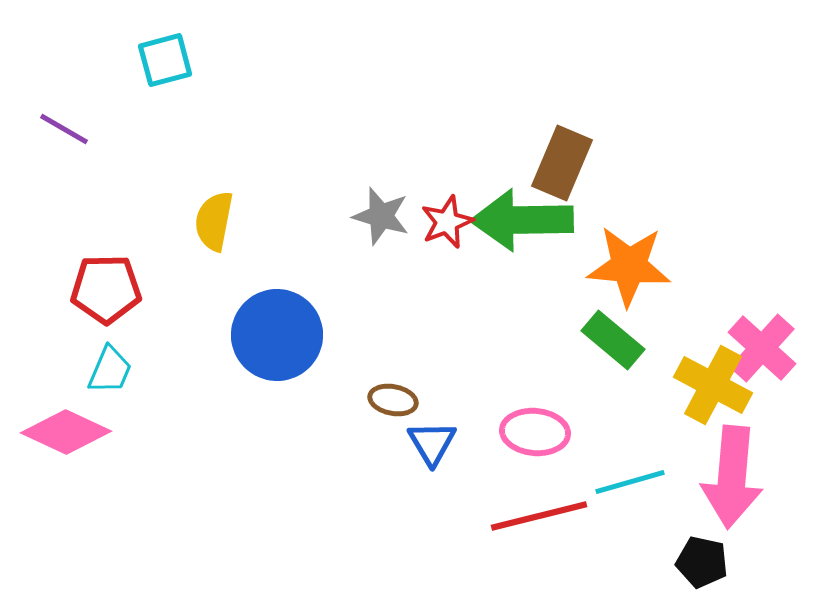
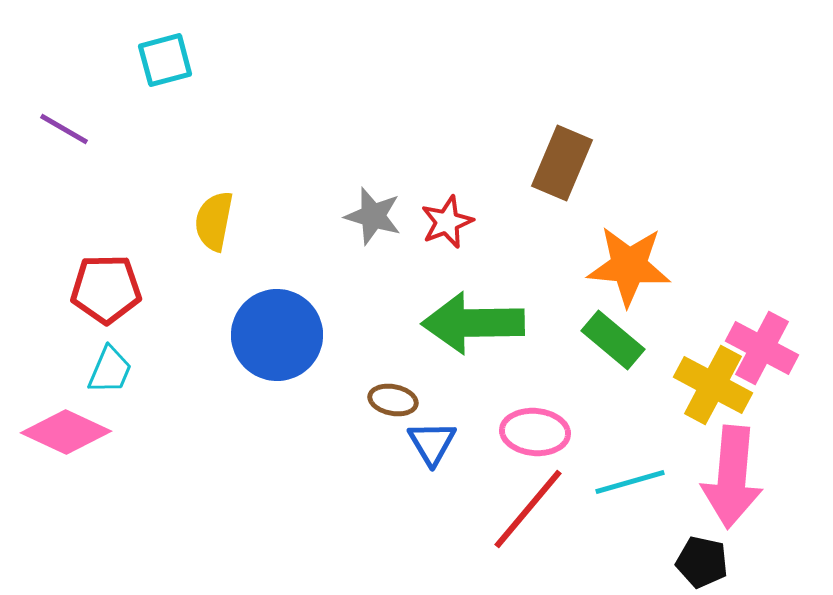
gray star: moved 8 px left
green arrow: moved 49 px left, 103 px down
pink cross: rotated 14 degrees counterclockwise
red line: moved 11 px left, 7 px up; rotated 36 degrees counterclockwise
